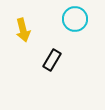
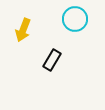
yellow arrow: rotated 35 degrees clockwise
